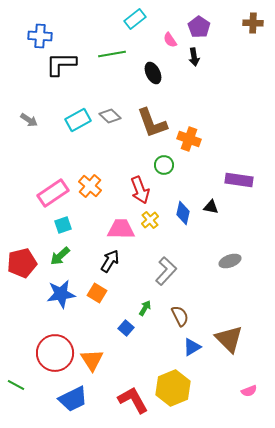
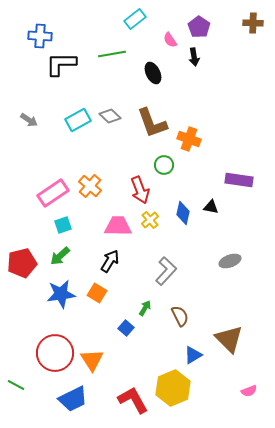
pink trapezoid at (121, 229): moved 3 px left, 3 px up
blue triangle at (192, 347): moved 1 px right, 8 px down
